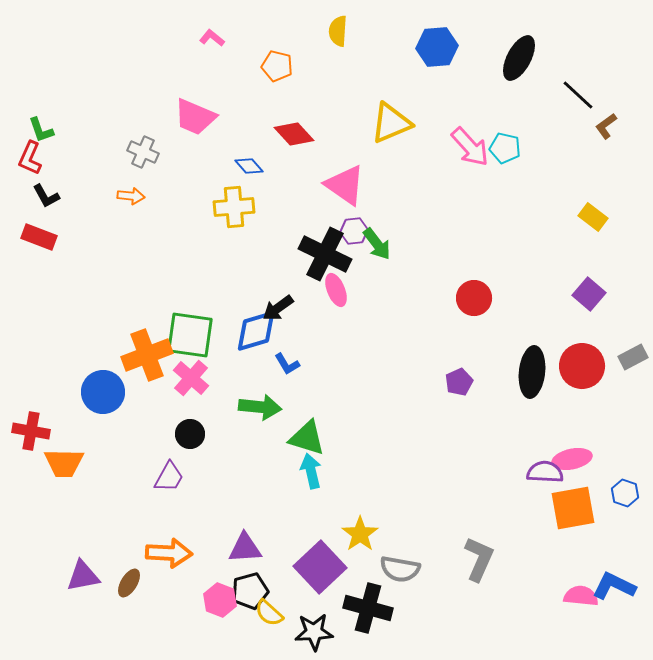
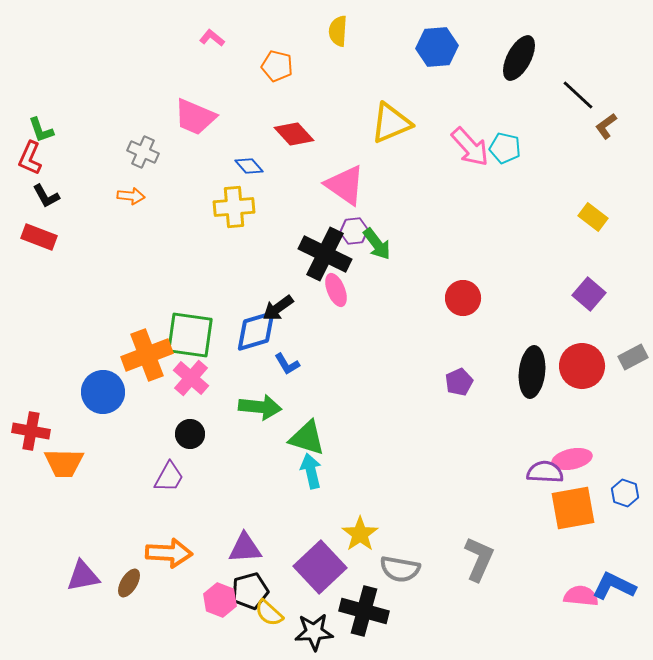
red circle at (474, 298): moved 11 px left
black cross at (368, 608): moved 4 px left, 3 px down
